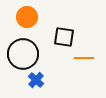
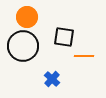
black circle: moved 8 px up
orange line: moved 2 px up
blue cross: moved 16 px right, 1 px up
